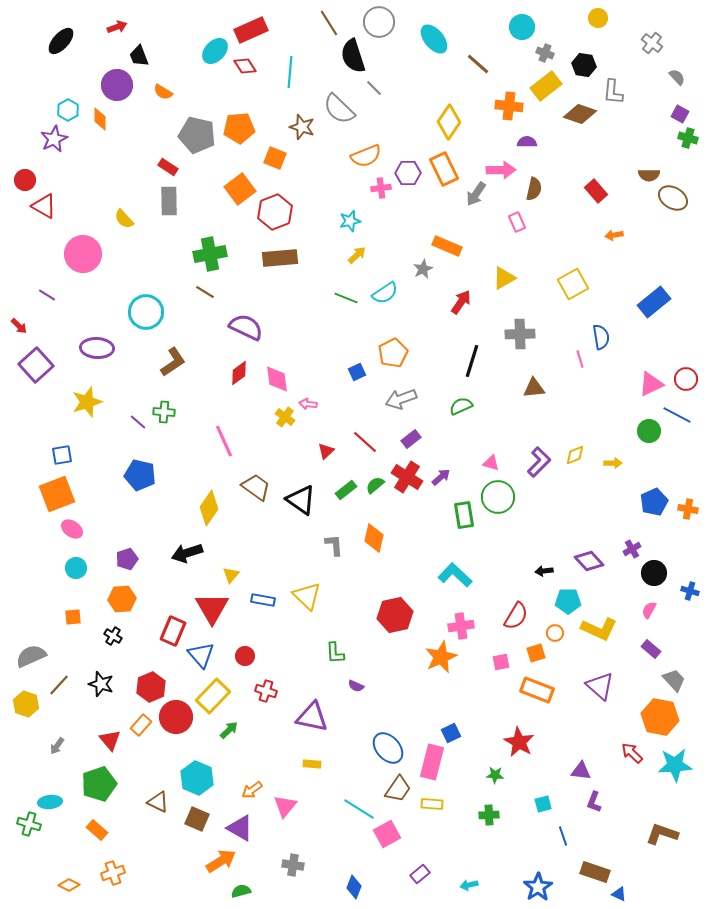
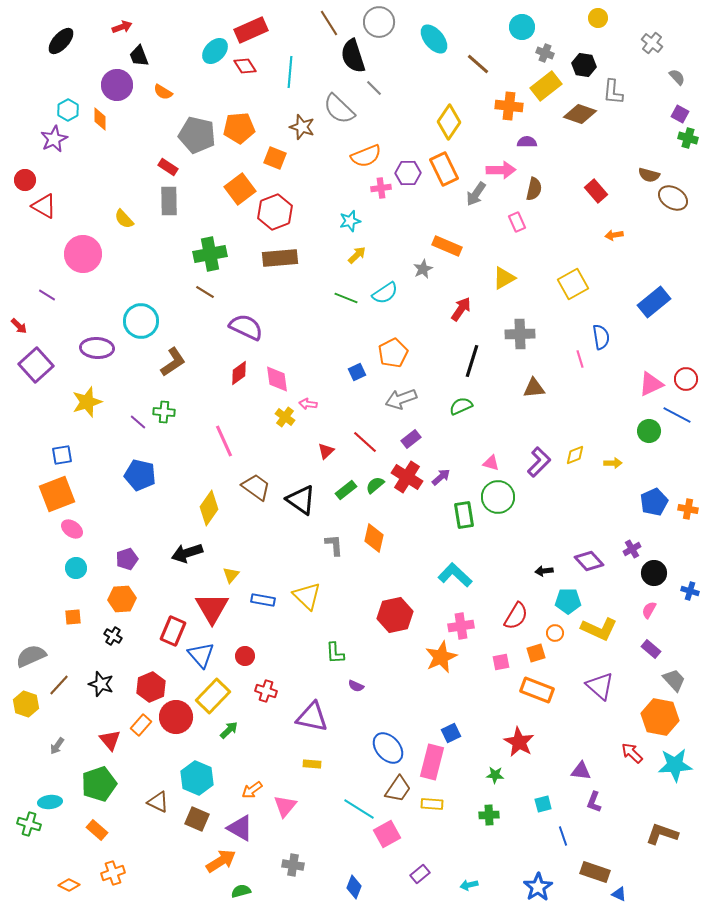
red arrow at (117, 27): moved 5 px right
brown semicircle at (649, 175): rotated 15 degrees clockwise
red arrow at (461, 302): moved 7 px down
cyan circle at (146, 312): moved 5 px left, 9 px down
